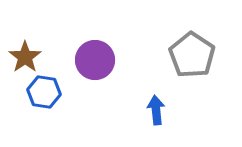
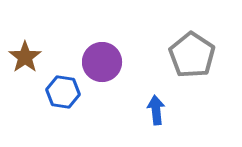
purple circle: moved 7 px right, 2 px down
blue hexagon: moved 19 px right
